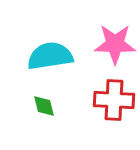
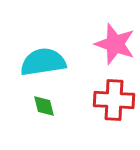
pink star: rotated 18 degrees clockwise
cyan semicircle: moved 7 px left, 6 px down
